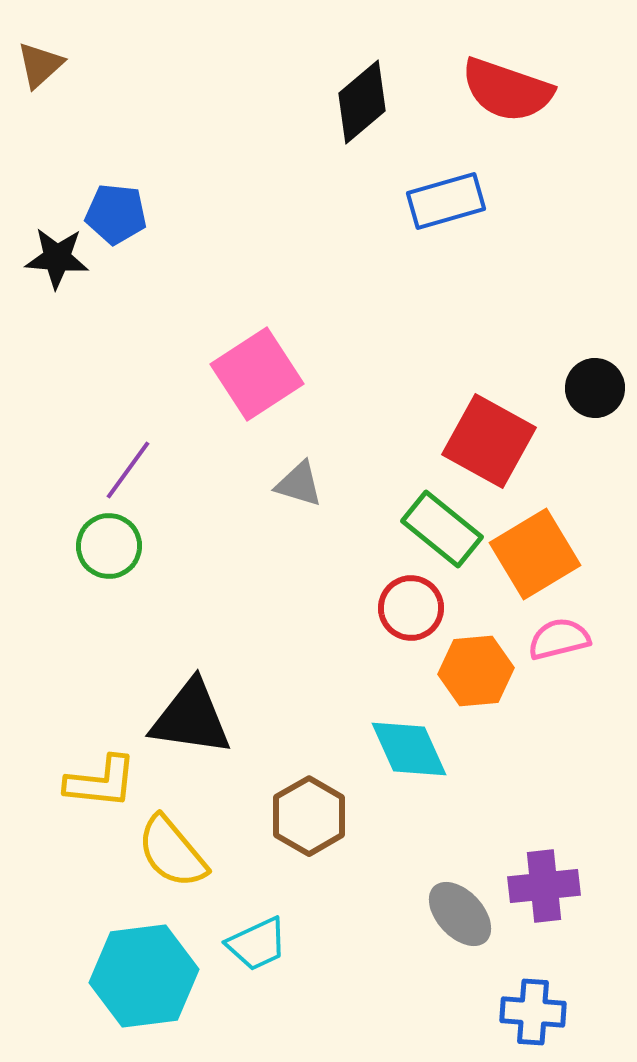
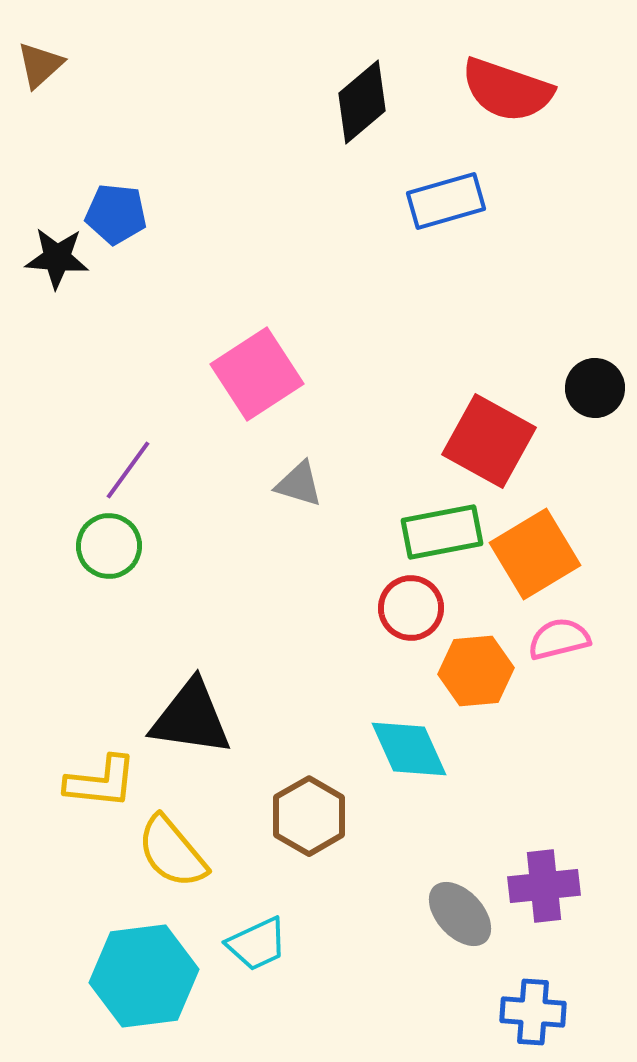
green rectangle: moved 3 px down; rotated 50 degrees counterclockwise
